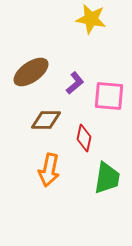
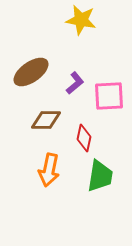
yellow star: moved 10 px left, 1 px down
pink square: rotated 8 degrees counterclockwise
green trapezoid: moved 7 px left, 2 px up
